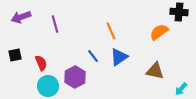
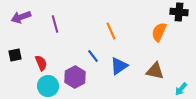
orange semicircle: rotated 30 degrees counterclockwise
blue triangle: moved 9 px down
